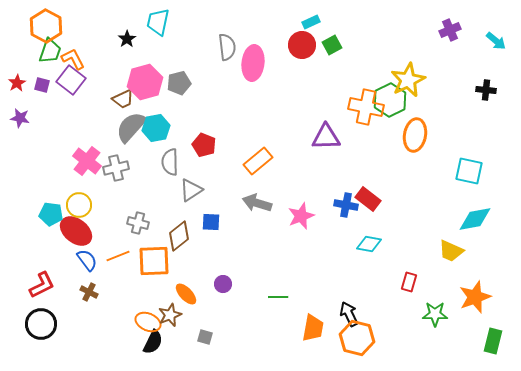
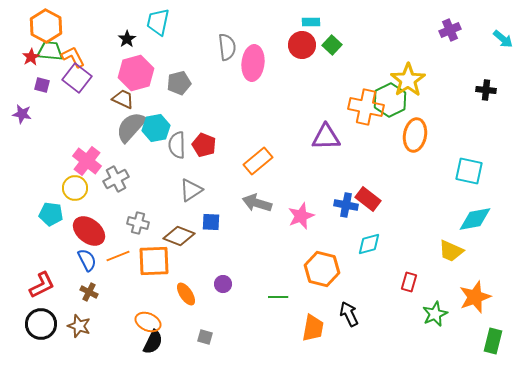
cyan rectangle at (311, 22): rotated 24 degrees clockwise
cyan arrow at (496, 41): moved 7 px right, 2 px up
green square at (332, 45): rotated 18 degrees counterclockwise
green trapezoid at (50, 51): rotated 104 degrees counterclockwise
orange L-shape at (73, 59): moved 2 px up
purple square at (71, 80): moved 6 px right, 2 px up
yellow star at (408, 80): rotated 8 degrees counterclockwise
pink hexagon at (145, 82): moved 9 px left, 9 px up
red star at (17, 83): moved 14 px right, 26 px up
brown trapezoid at (123, 99): rotated 130 degrees counterclockwise
purple star at (20, 118): moved 2 px right, 4 px up
gray semicircle at (170, 162): moved 7 px right, 17 px up
gray cross at (116, 168): moved 11 px down; rotated 15 degrees counterclockwise
yellow circle at (79, 205): moved 4 px left, 17 px up
red ellipse at (76, 231): moved 13 px right
brown diamond at (179, 236): rotated 60 degrees clockwise
cyan diamond at (369, 244): rotated 25 degrees counterclockwise
blue semicircle at (87, 260): rotated 10 degrees clockwise
orange ellipse at (186, 294): rotated 10 degrees clockwise
green star at (435, 314): rotated 25 degrees counterclockwise
brown star at (170, 315): moved 91 px left, 11 px down; rotated 30 degrees counterclockwise
orange hexagon at (357, 338): moved 35 px left, 69 px up
